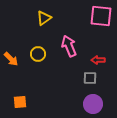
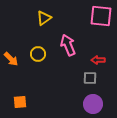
pink arrow: moved 1 px left, 1 px up
